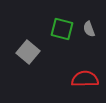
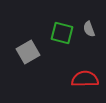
green square: moved 4 px down
gray square: rotated 20 degrees clockwise
